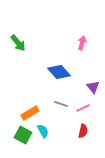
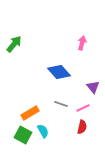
green arrow: moved 4 px left, 1 px down; rotated 102 degrees counterclockwise
red semicircle: moved 1 px left, 4 px up
